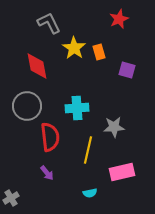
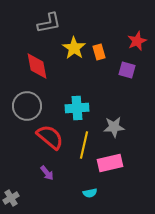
red star: moved 18 px right, 22 px down
gray L-shape: rotated 105 degrees clockwise
red semicircle: rotated 44 degrees counterclockwise
yellow line: moved 4 px left, 5 px up
pink rectangle: moved 12 px left, 9 px up
